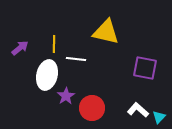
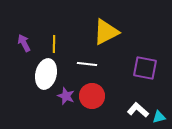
yellow triangle: rotated 40 degrees counterclockwise
purple arrow: moved 4 px right, 5 px up; rotated 78 degrees counterclockwise
white line: moved 11 px right, 5 px down
white ellipse: moved 1 px left, 1 px up
purple star: rotated 18 degrees counterclockwise
red circle: moved 12 px up
cyan triangle: rotated 32 degrees clockwise
